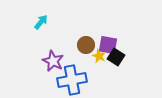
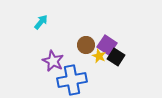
purple square: moved 1 px left; rotated 24 degrees clockwise
